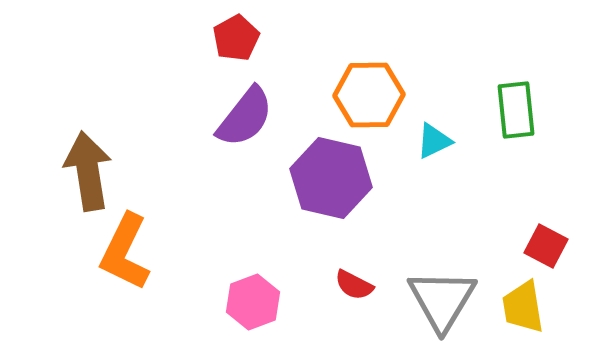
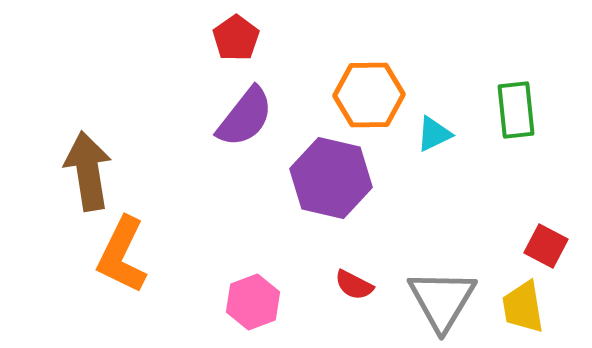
red pentagon: rotated 6 degrees counterclockwise
cyan triangle: moved 7 px up
orange L-shape: moved 3 px left, 3 px down
